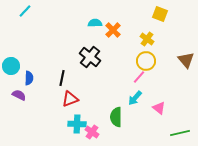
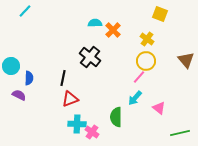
black line: moved 1 px right
